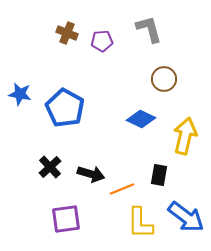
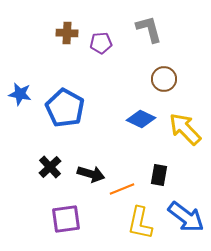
brown cross: rotated 20 degrees counterclockwise
purple pentagon: moved 1 px left, 2 px down
yellow arrow: moved 7 px up; rotated 57 degrees counterclockwise
yellow L-shape: rotated 12 degrees clockwise
